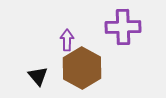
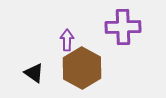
black triangle: moved 4 px left, 3 px up; rotated 15 degrees counterclockwise
